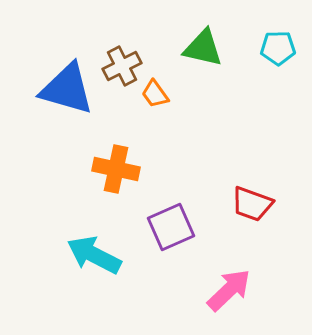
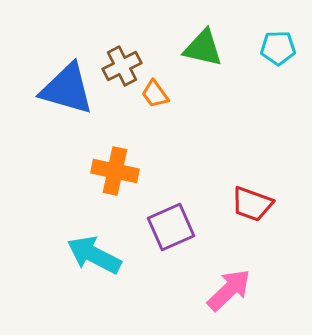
orange cross: moved 1 px left, 2 px down
